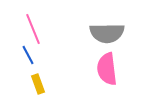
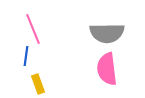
blue line: moved 2 px left, 1 px down; rotated 36 degrees clockwise
